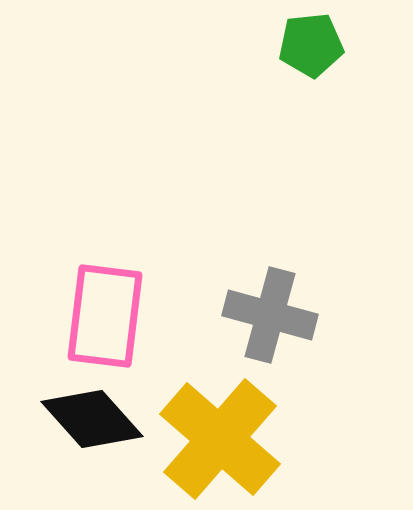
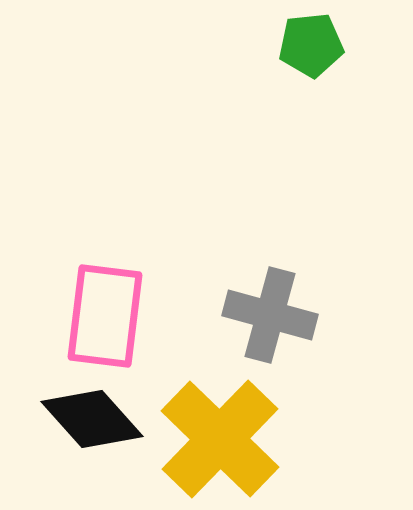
yellow cross: rotated 3 degrees clockwise
